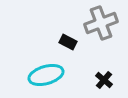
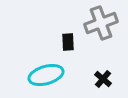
black rectangle: rotated 60 degrees clockwise
black cross: moved 1 px left, 1 px up
